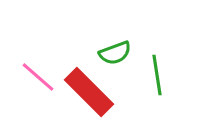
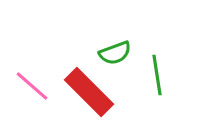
pink line: moved 6 px left, 9 px down
